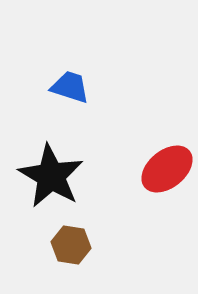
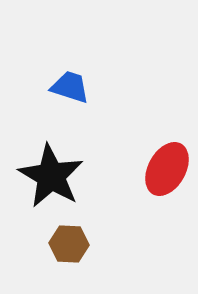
red ellipse: rotated 22 degrees counterclockwise
brown hexagon: moved 2 px left, 1 px up; rotated 6 degrees counterclockwise
